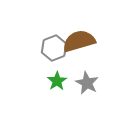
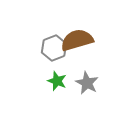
brown semicircle: moved 2 px left, 1 px up
green star: rotated 18 degrees counterclockwise
